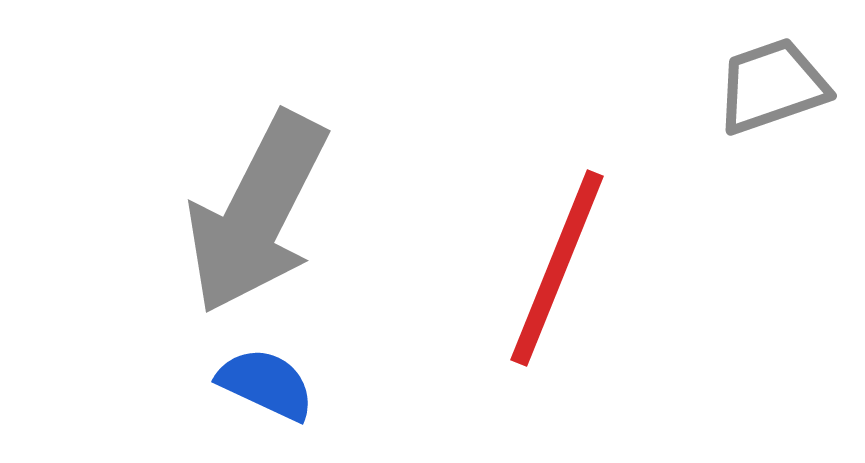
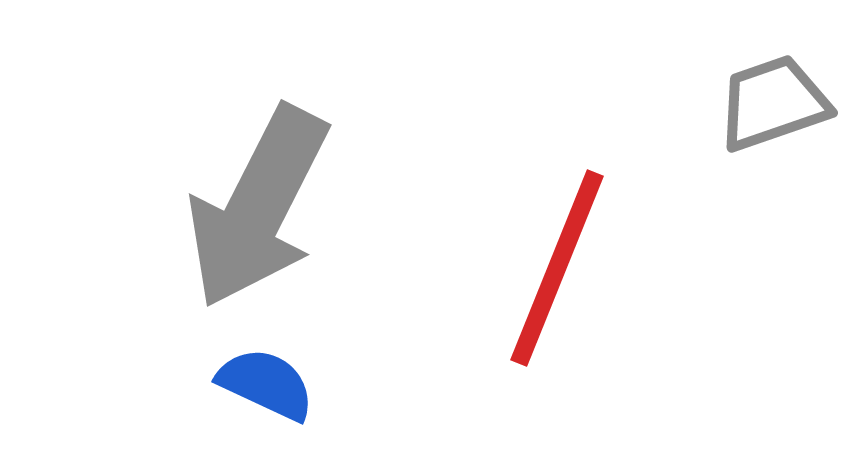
gray trapezoid: moved 1 px right, 17 px down
gray arrow: moved 1 px right, 6 px up
